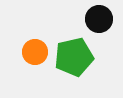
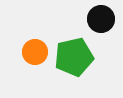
black circle: moved 2 px right
